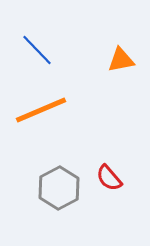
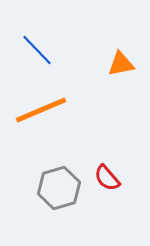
orange triangle: moved 4 px down
red semicircle: moved 2 px left
gray hexagon: rotated 12 degrees clockwise
